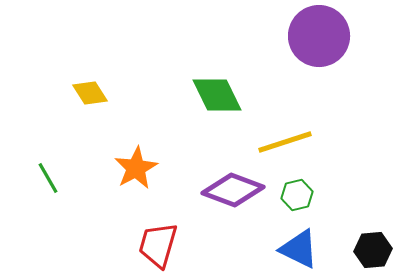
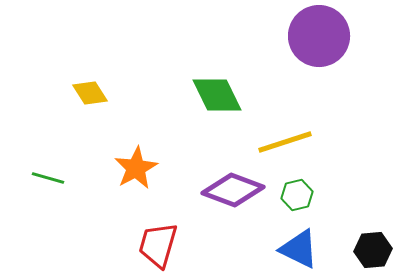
green line: rotated 44 degrees counterclockwise
